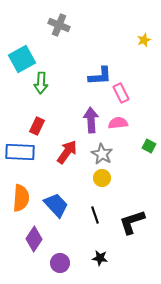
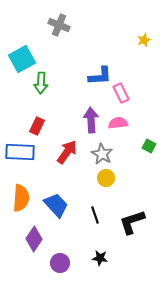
yellow circle: moved 4 px right
